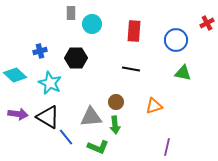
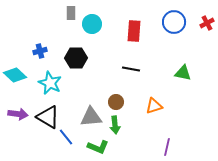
blue circle: moved 2 px left, 18 px up
